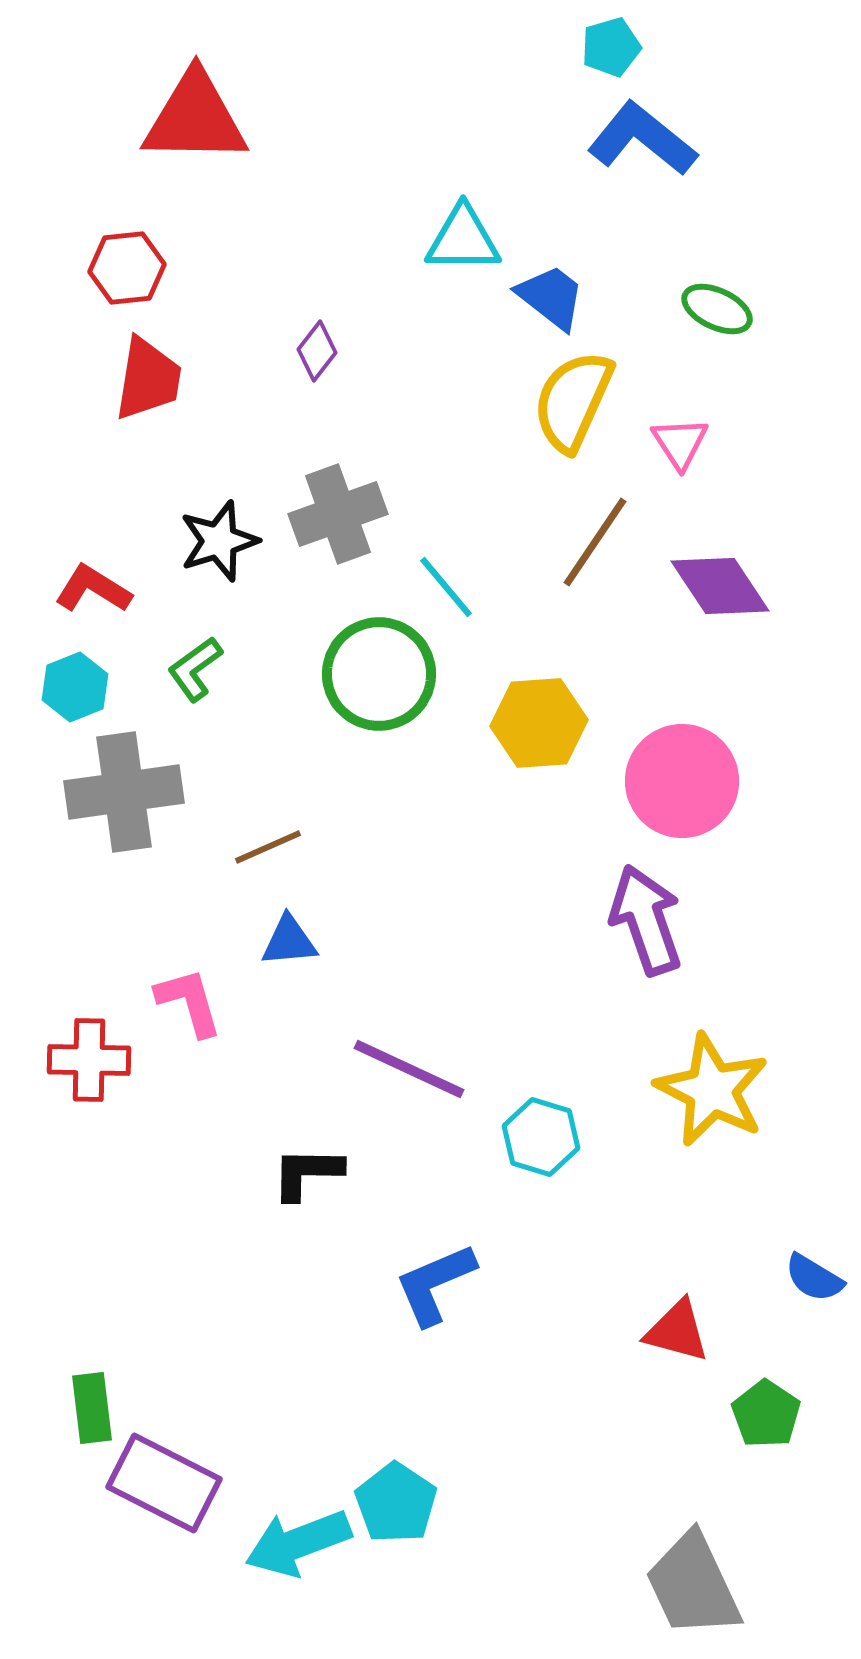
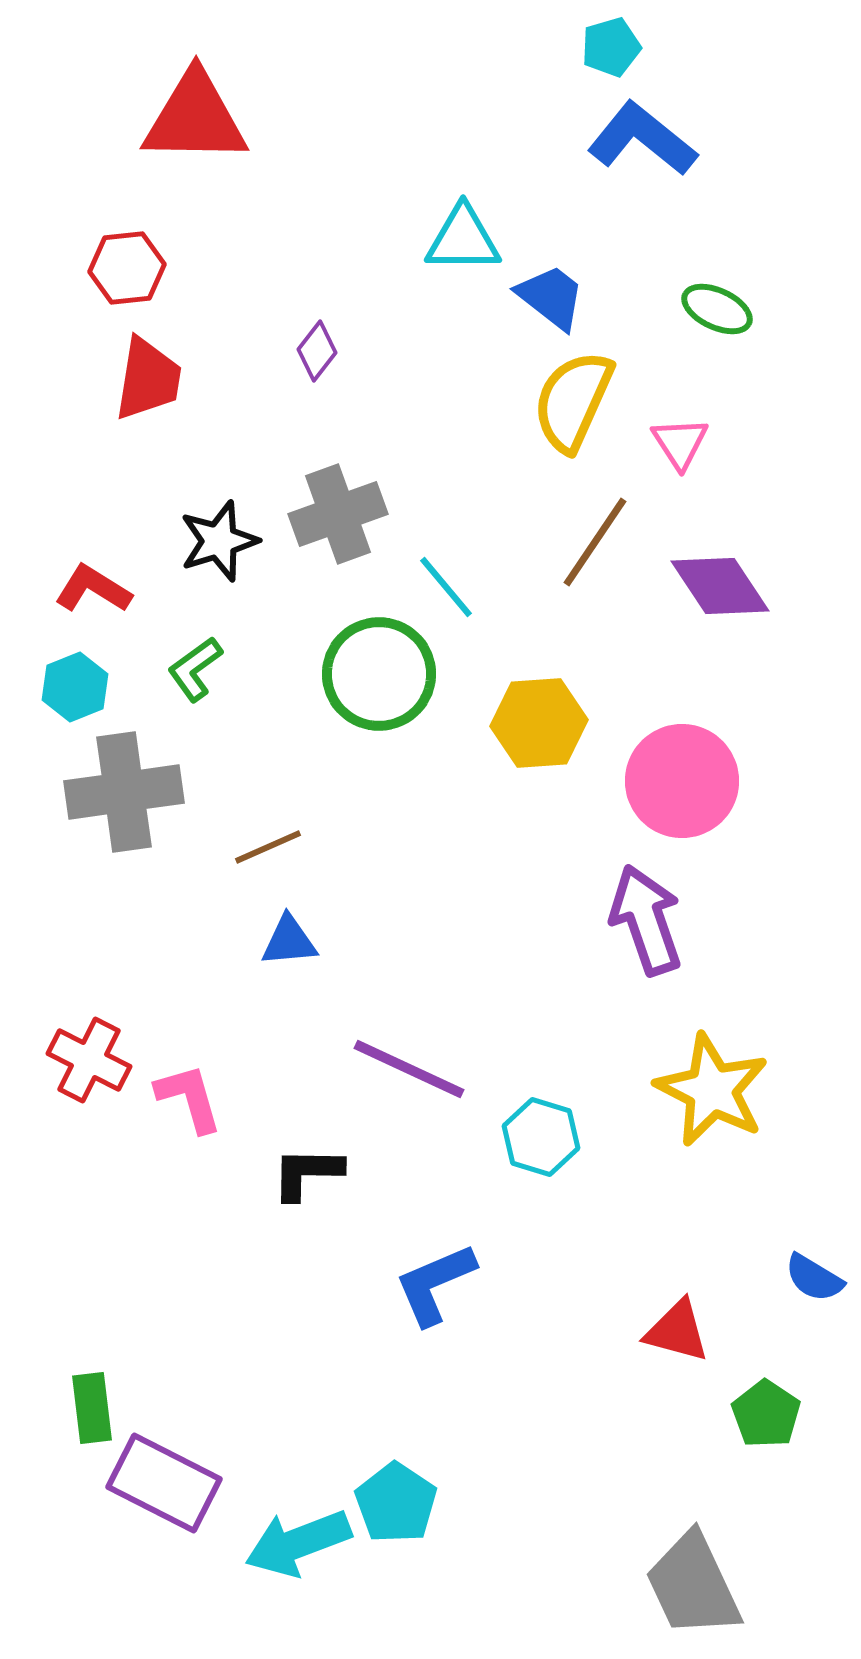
pink L-shape at (189, 1002): moved 96 px down
red cross at (89, 1060): rotated 26 degrees clockwise
